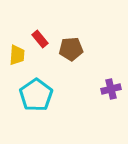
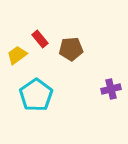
yellow trapezoid: rotated 130 degrees counterclockwise
